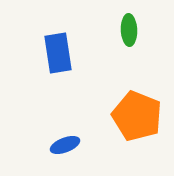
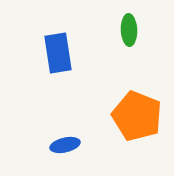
blue ellipse: rotated 8 degrees clockwise
